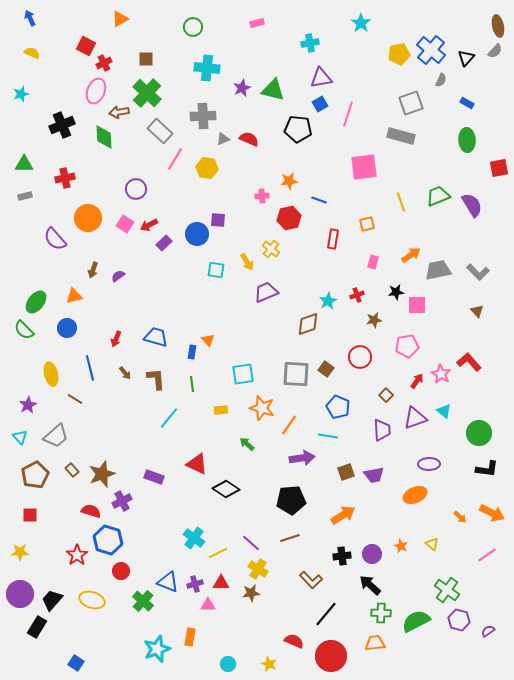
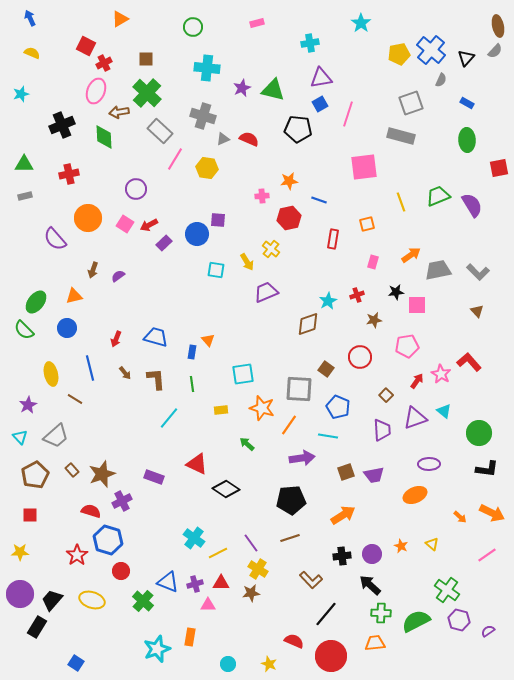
gray cross at (203, 116): rotated 20 degrees clockwise
red cross at (65, 178): moved 4 px right, 4 px up
gray square at (296, 374): moved 3 px right, 15 px down
purple line at (251, 543): rotated 12 degrees clockwise
